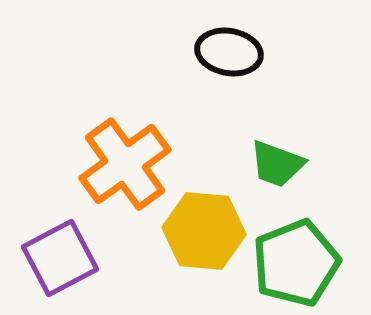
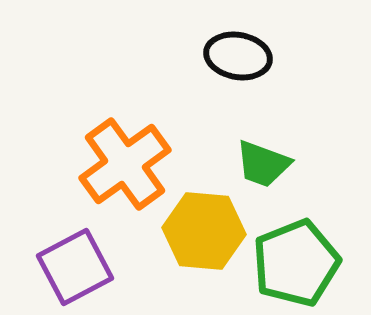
black ellipse: moved 9 px right, 4 px down
green trapezoid: moved 14 px left
purple square: moved 15 px right, 9 px down
